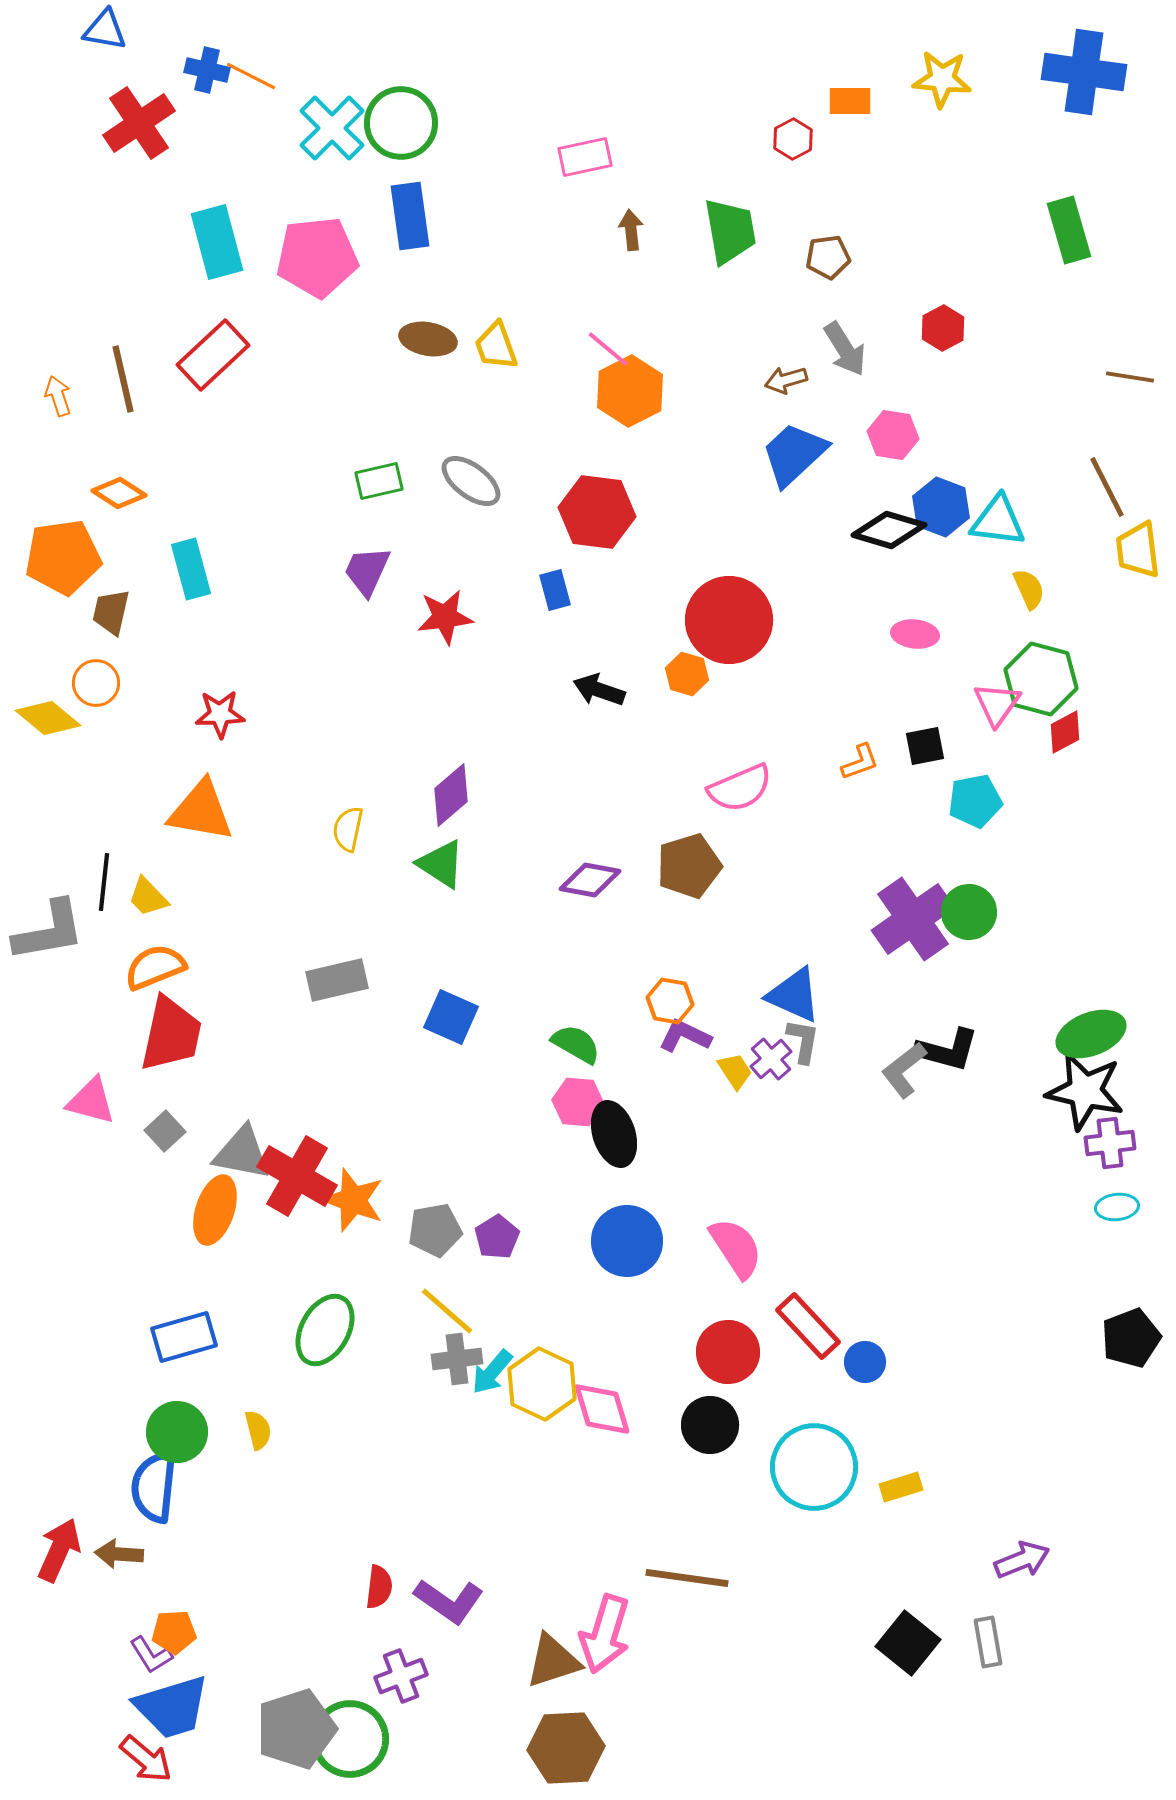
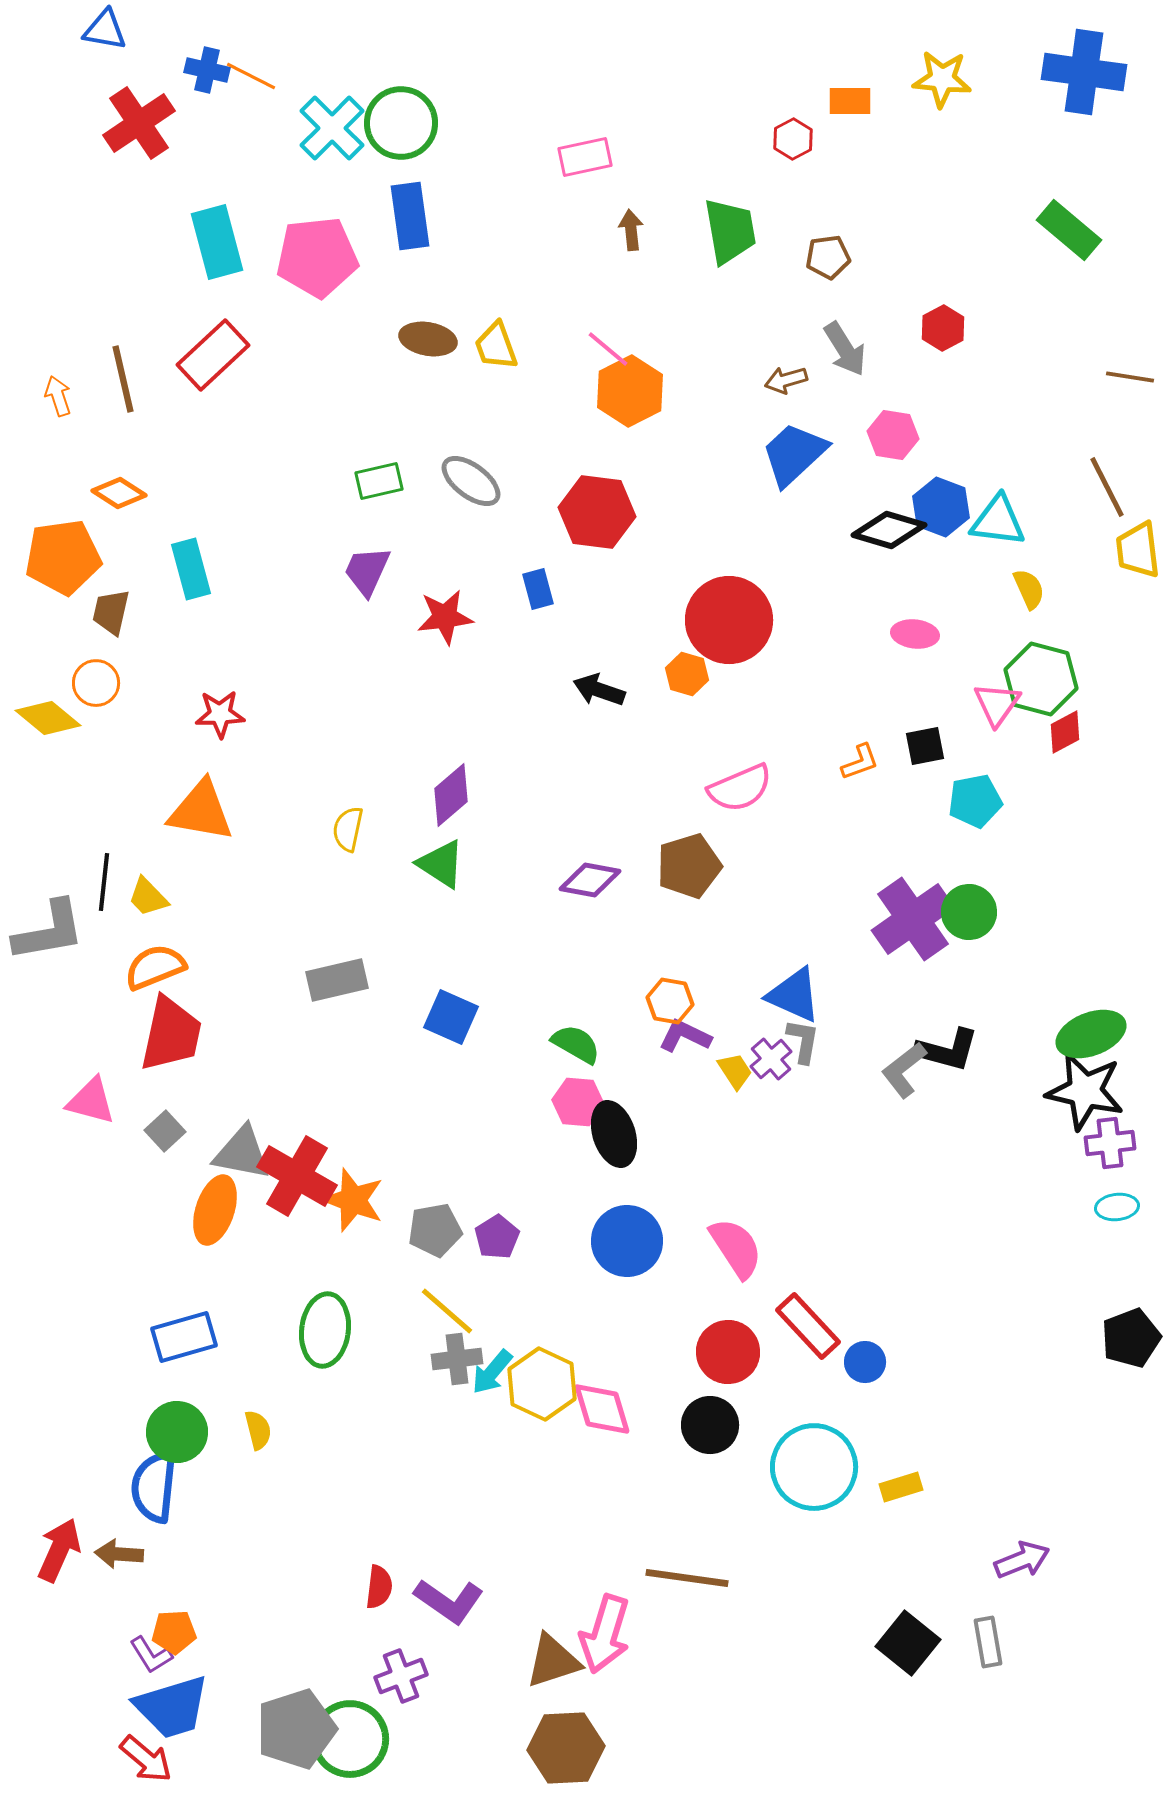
green rectangle at (1069, 230): rotated 34 degrees counterclockwise
blue rectangle at (555, 590): moved 17 px left, 1 px up
green ellipse at (325, 1330): rotated 22 degrees counterclockwise
